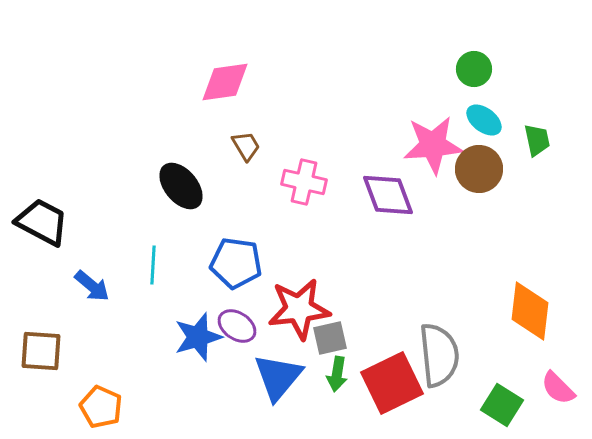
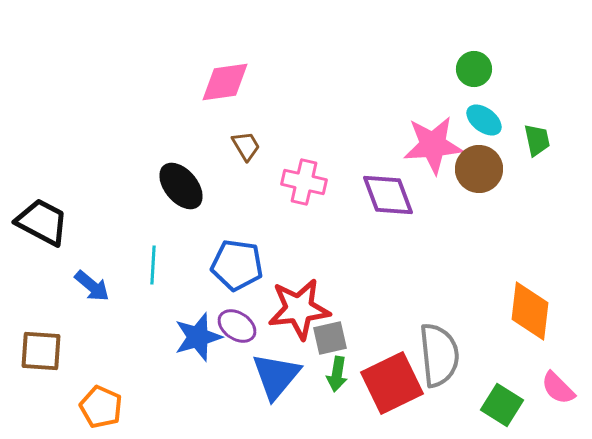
blue pentagon: moved 1 px right, 2 px down
blue triangle: moved 2 px left, 1 px up
